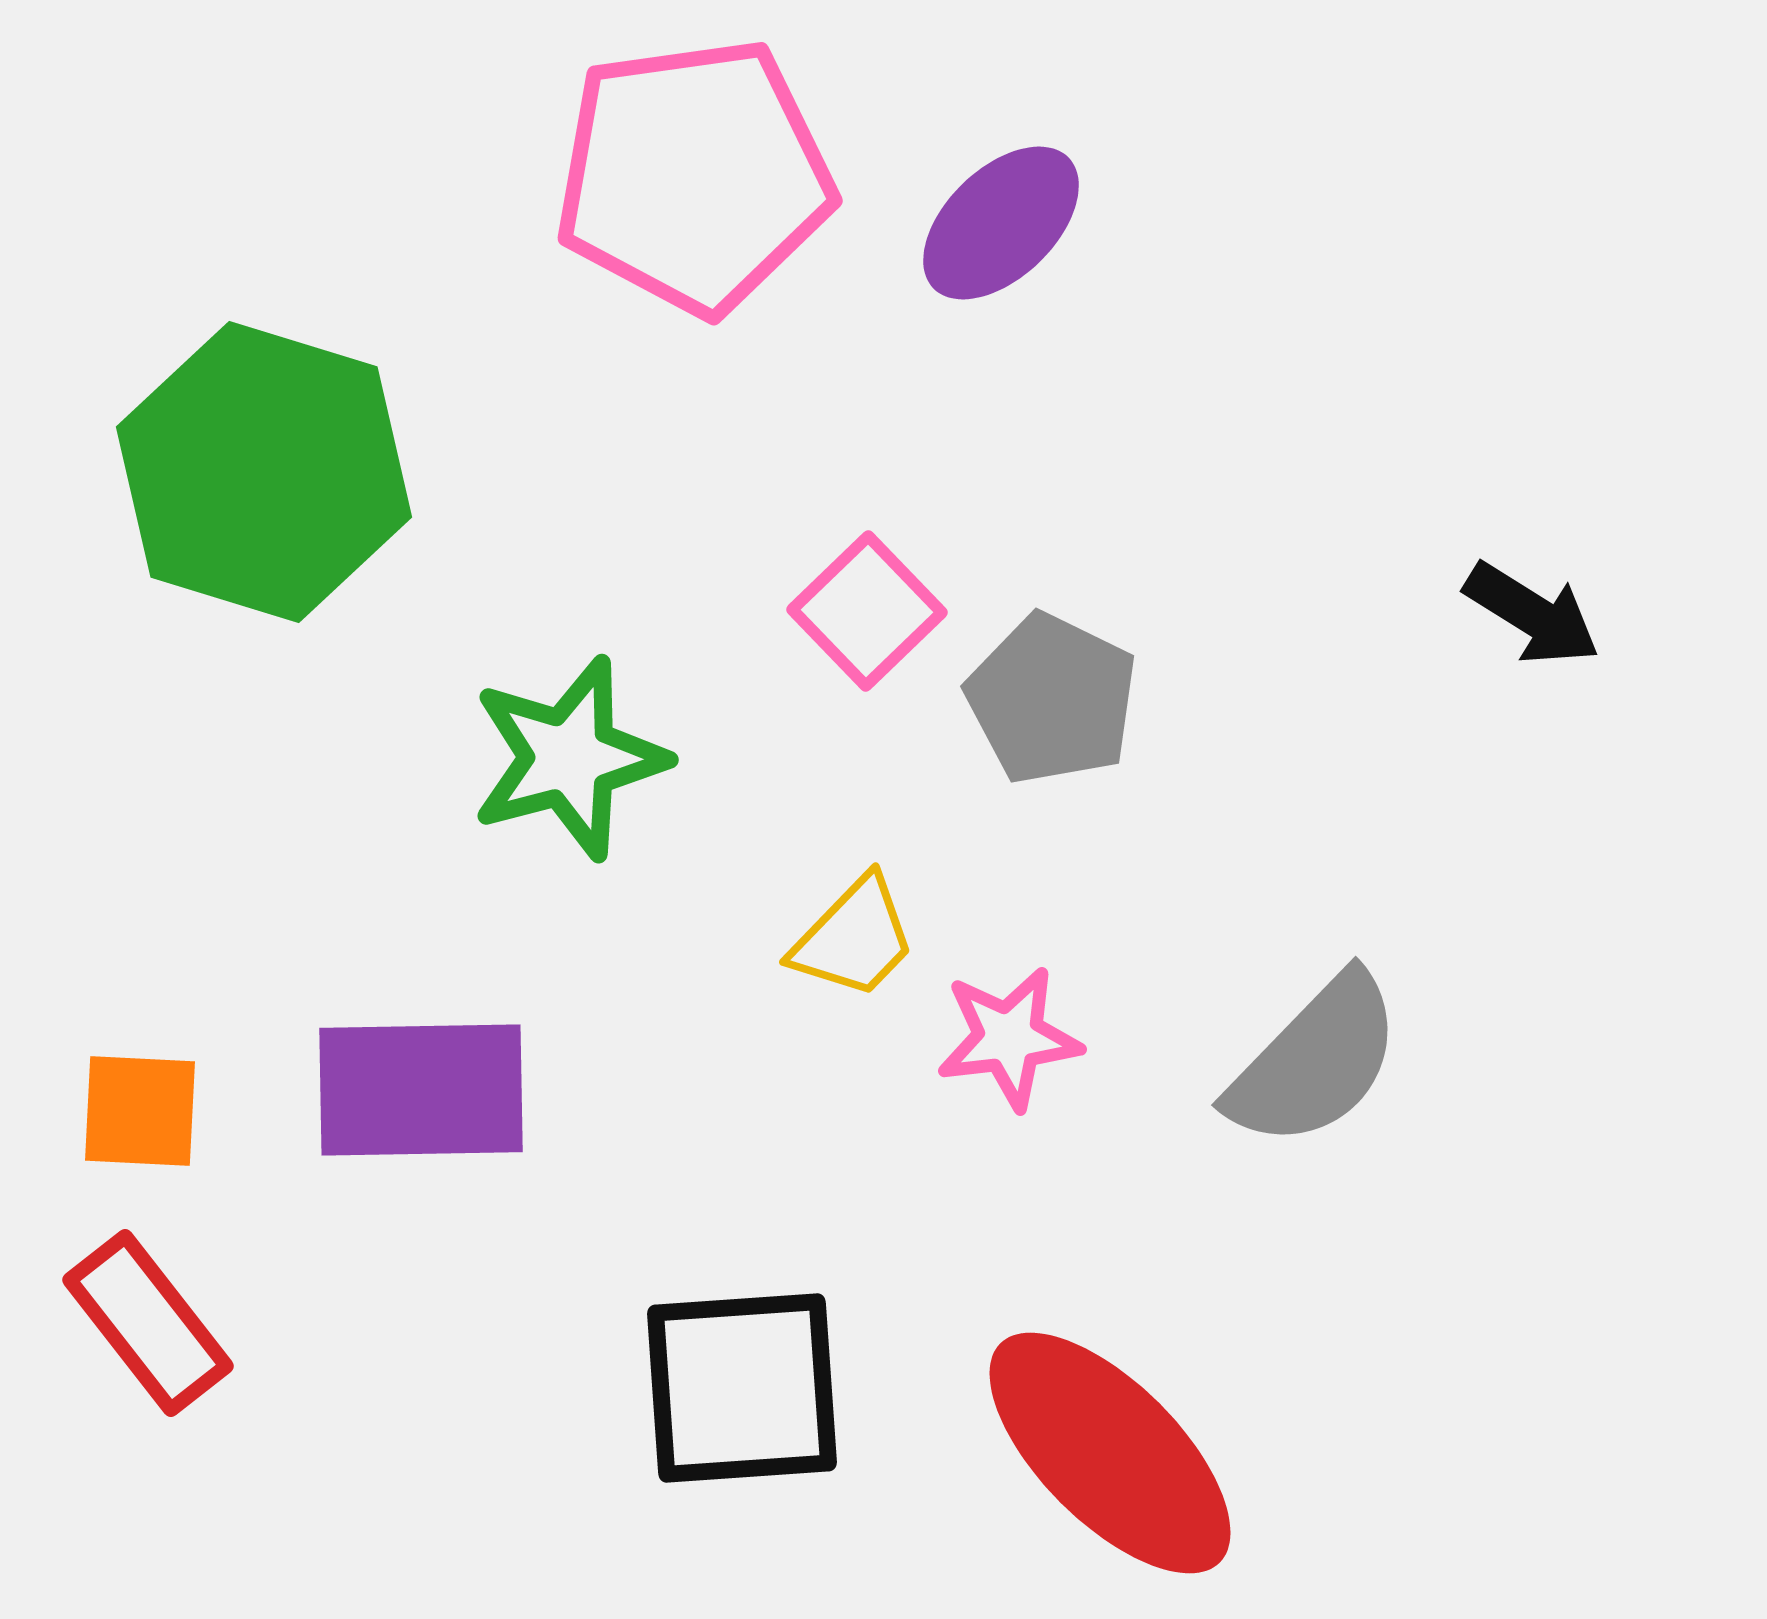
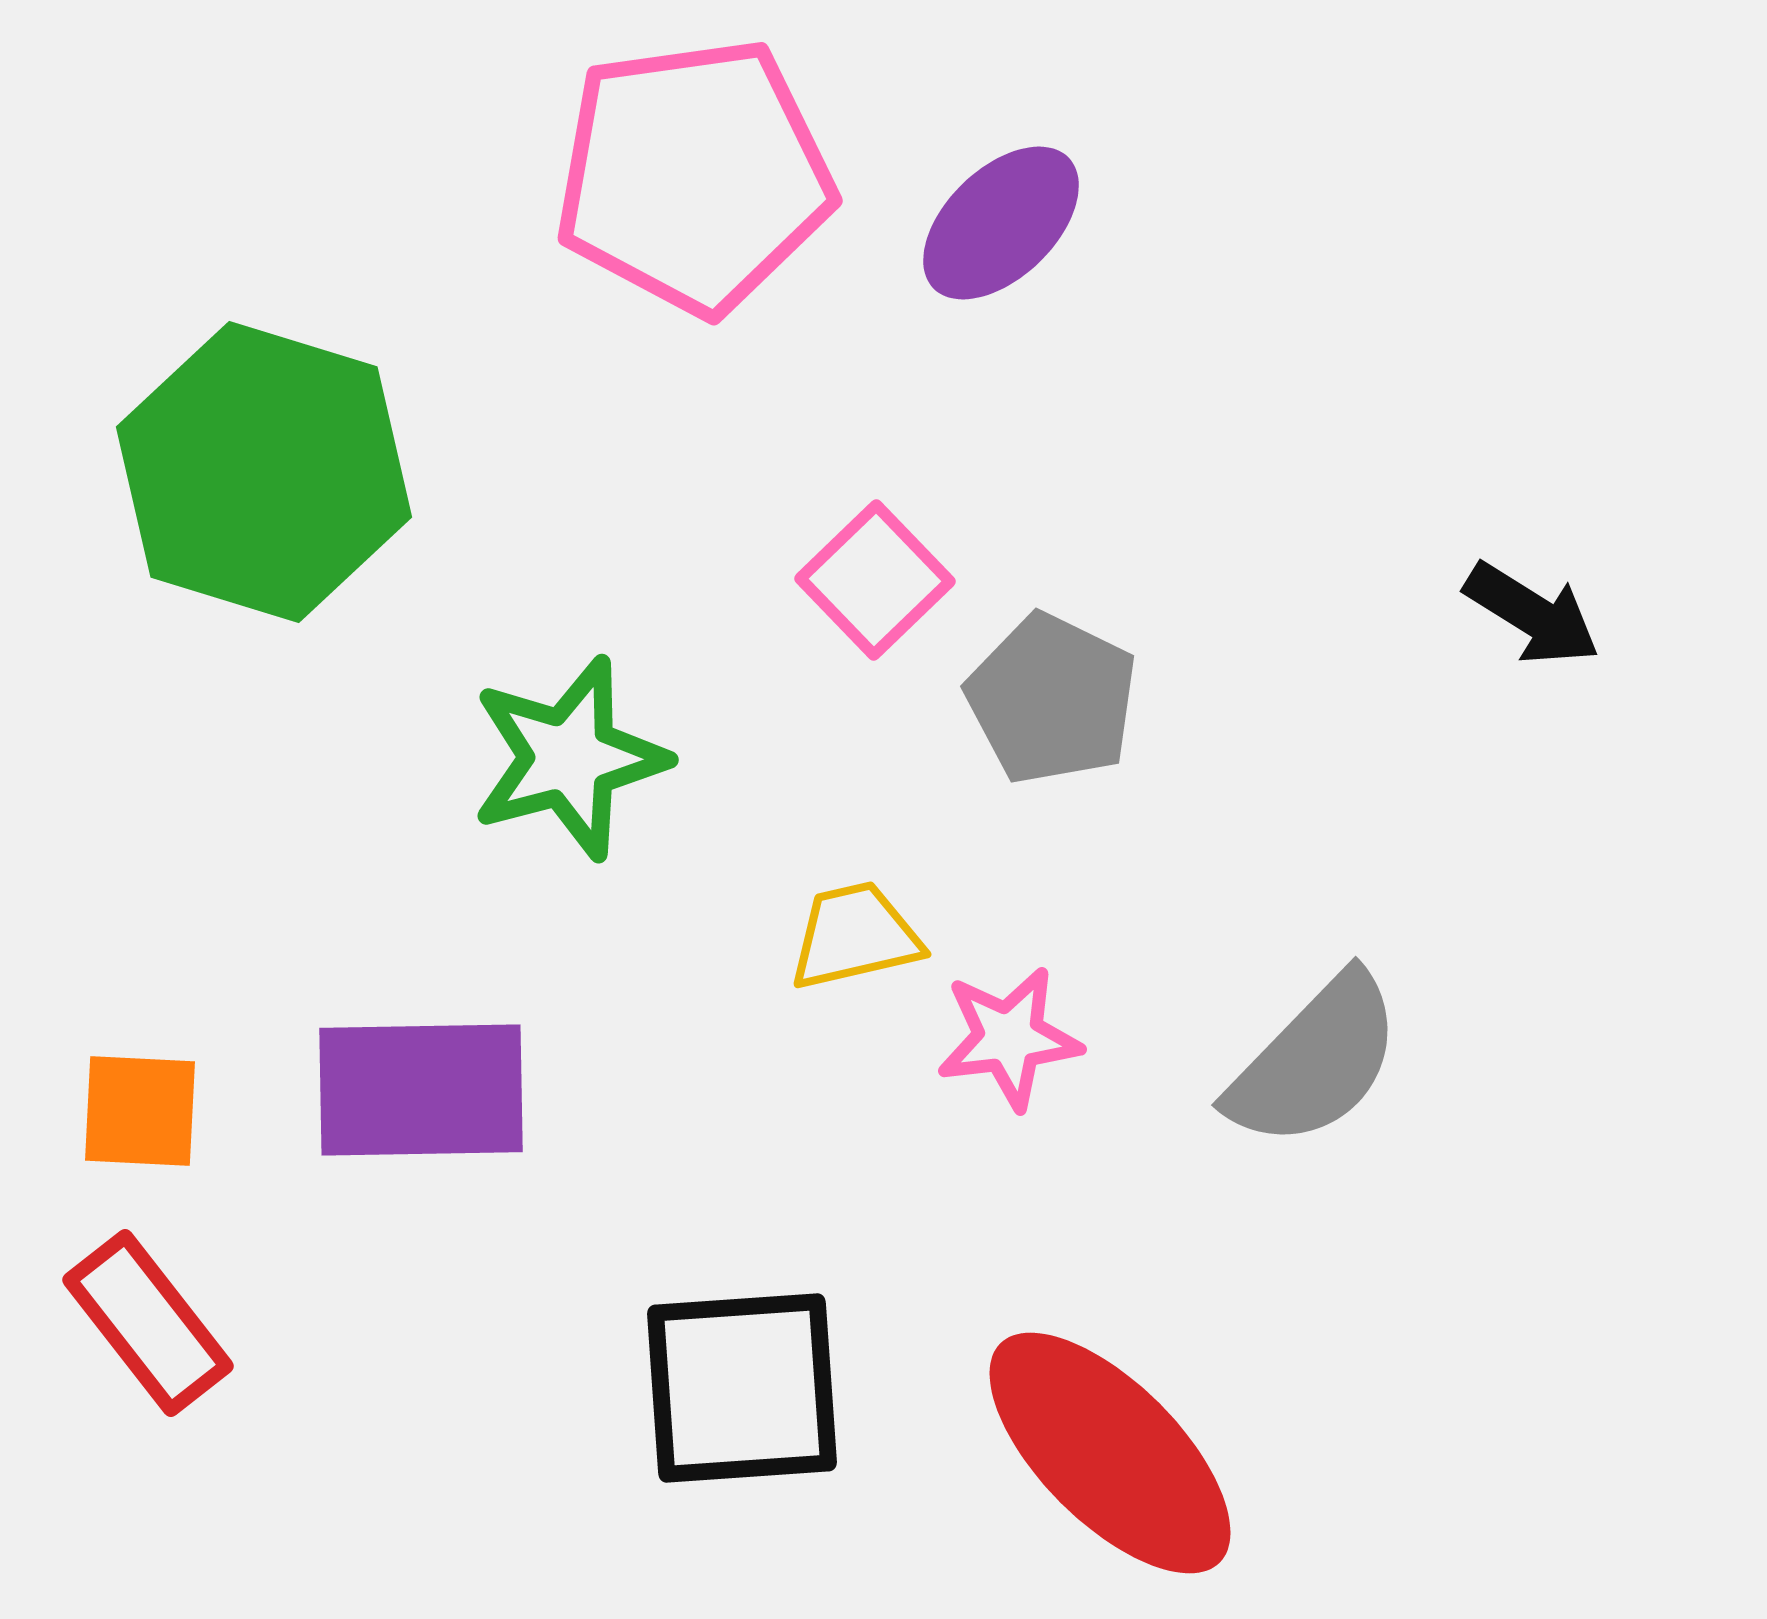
pink square: moved 8 px right, 31 px up
yellow trapezoid: moved 1 px right, 2 px up; rotated 147 degrees counterclockwise
